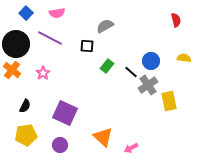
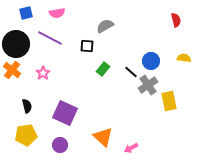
blue square: rotated 32 degrees clockwise
green rectangle: moved 4 px left, 3 px down
black semicircle: moved 2 px right; rotated 40 degrees counterclockwise
